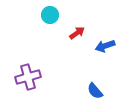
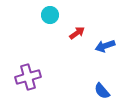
blue semicircle: moved 7 px right
